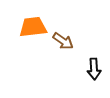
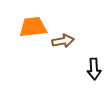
brown arrow: rotated 45 degrees counterclockwise
